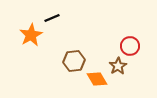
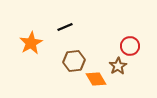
black line: moved 13 px right, 9 px down
orange star: moved 8 px down
orange diamond: moved 1 px left
